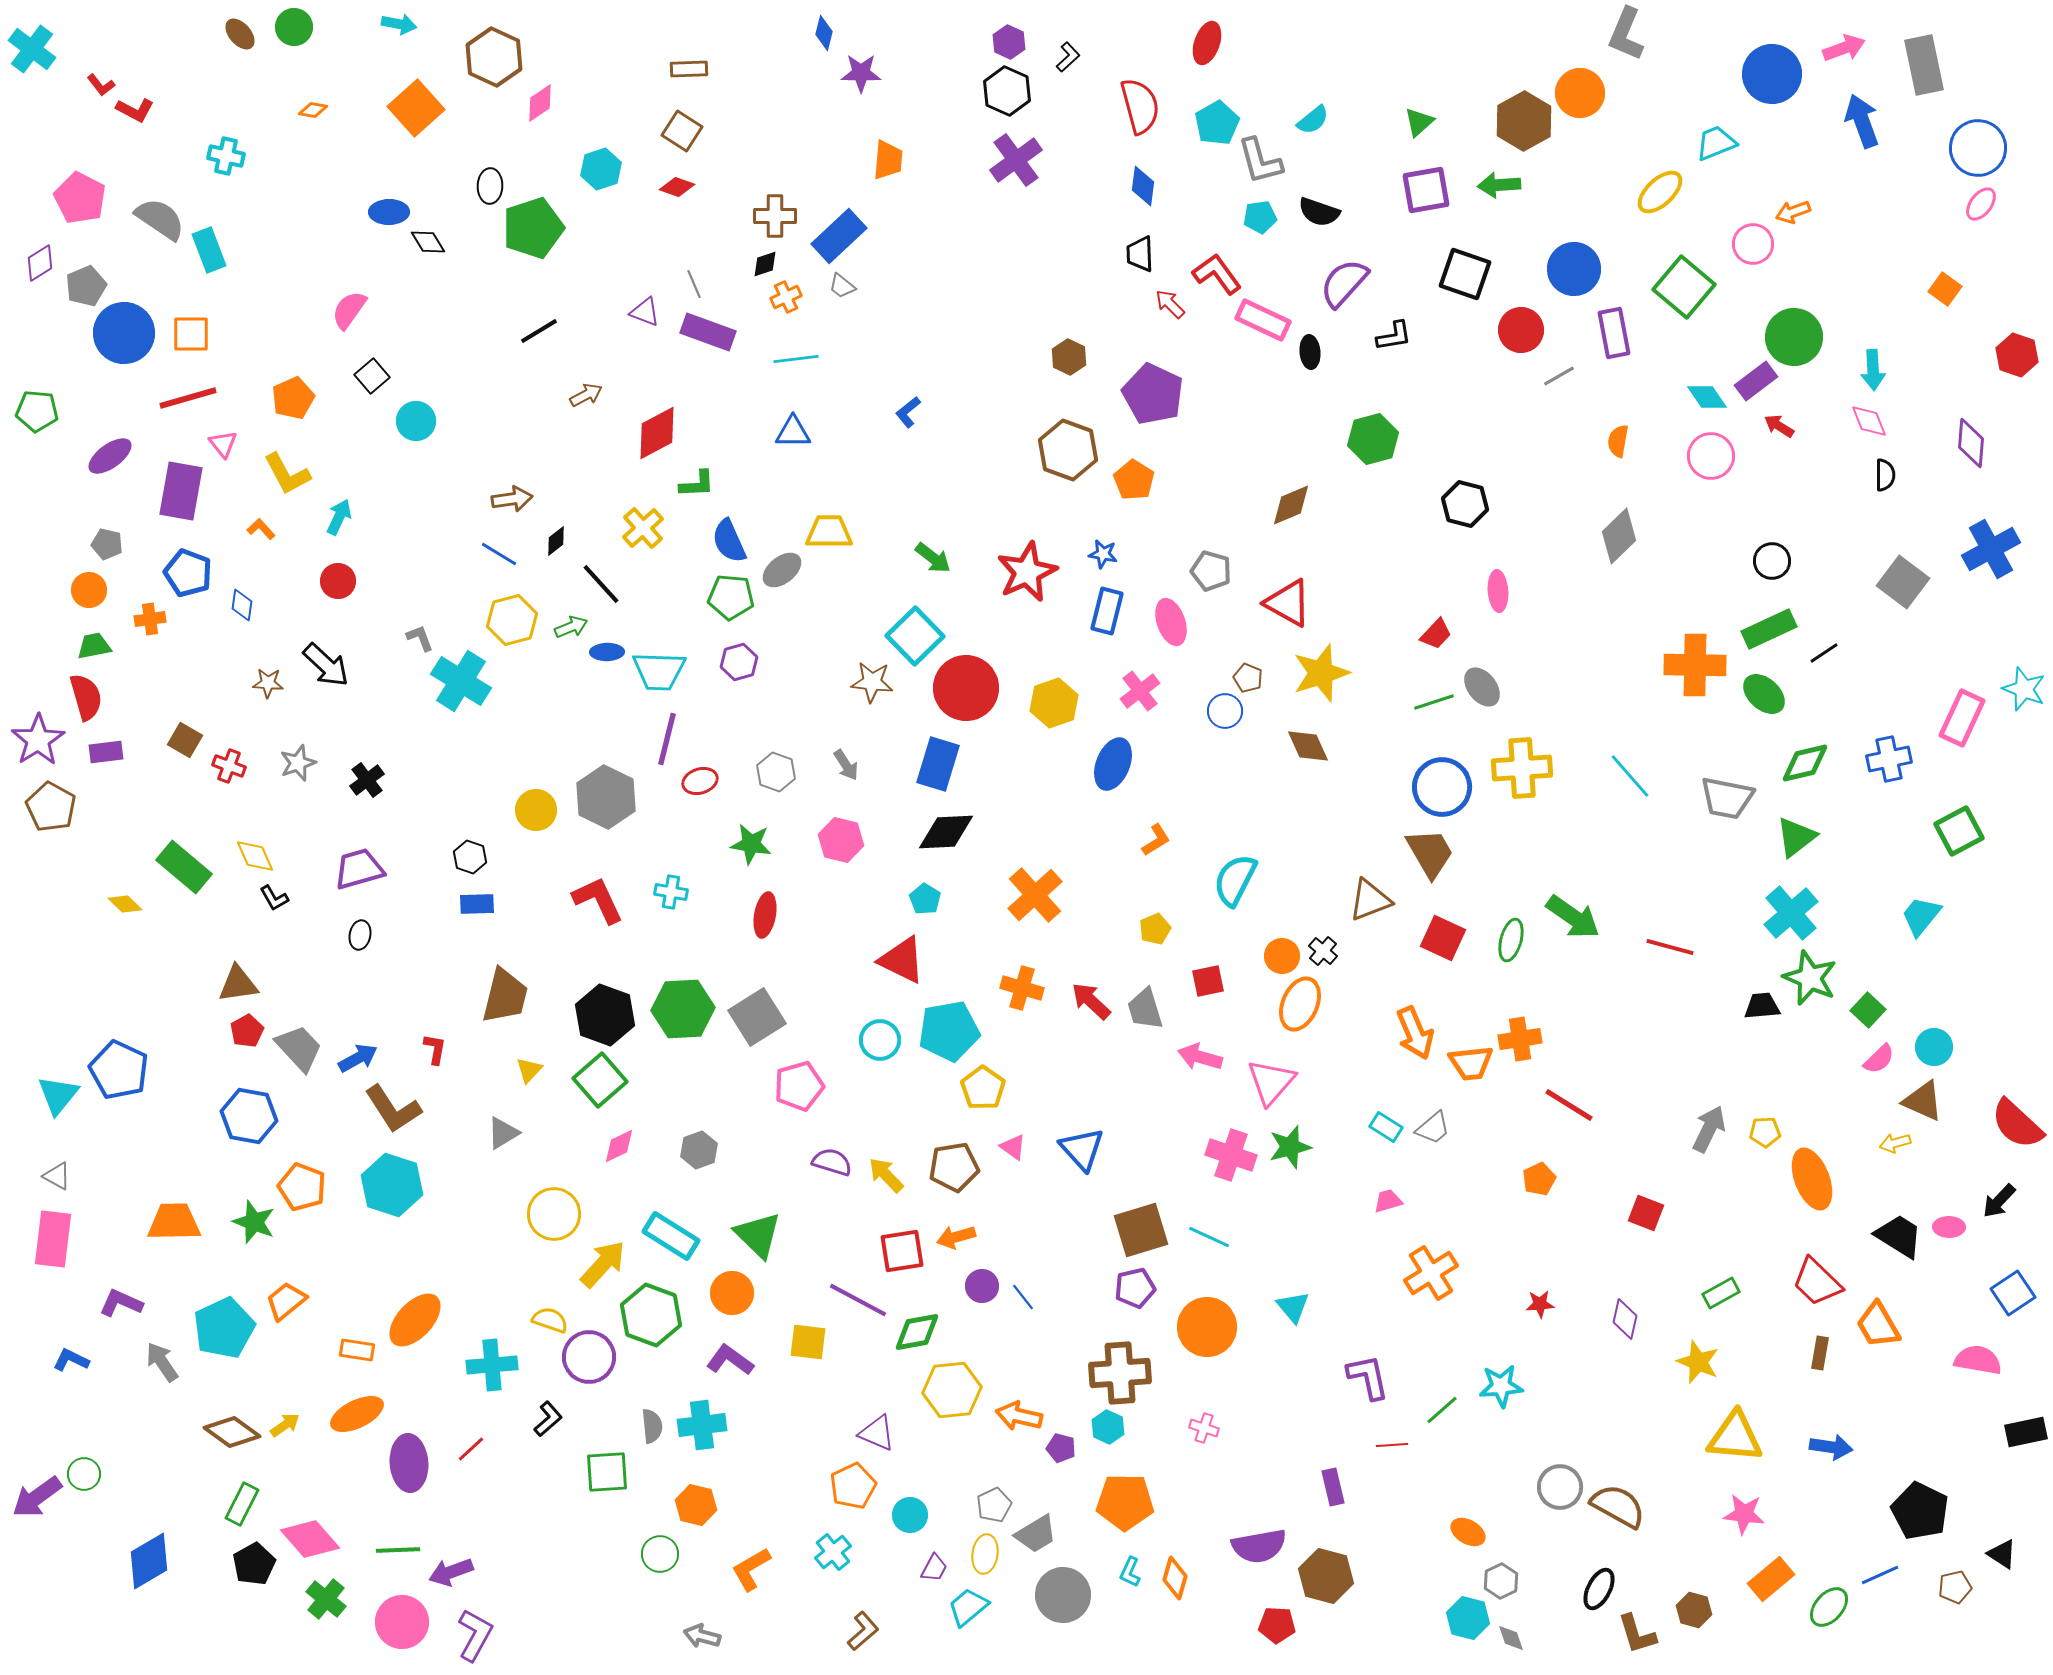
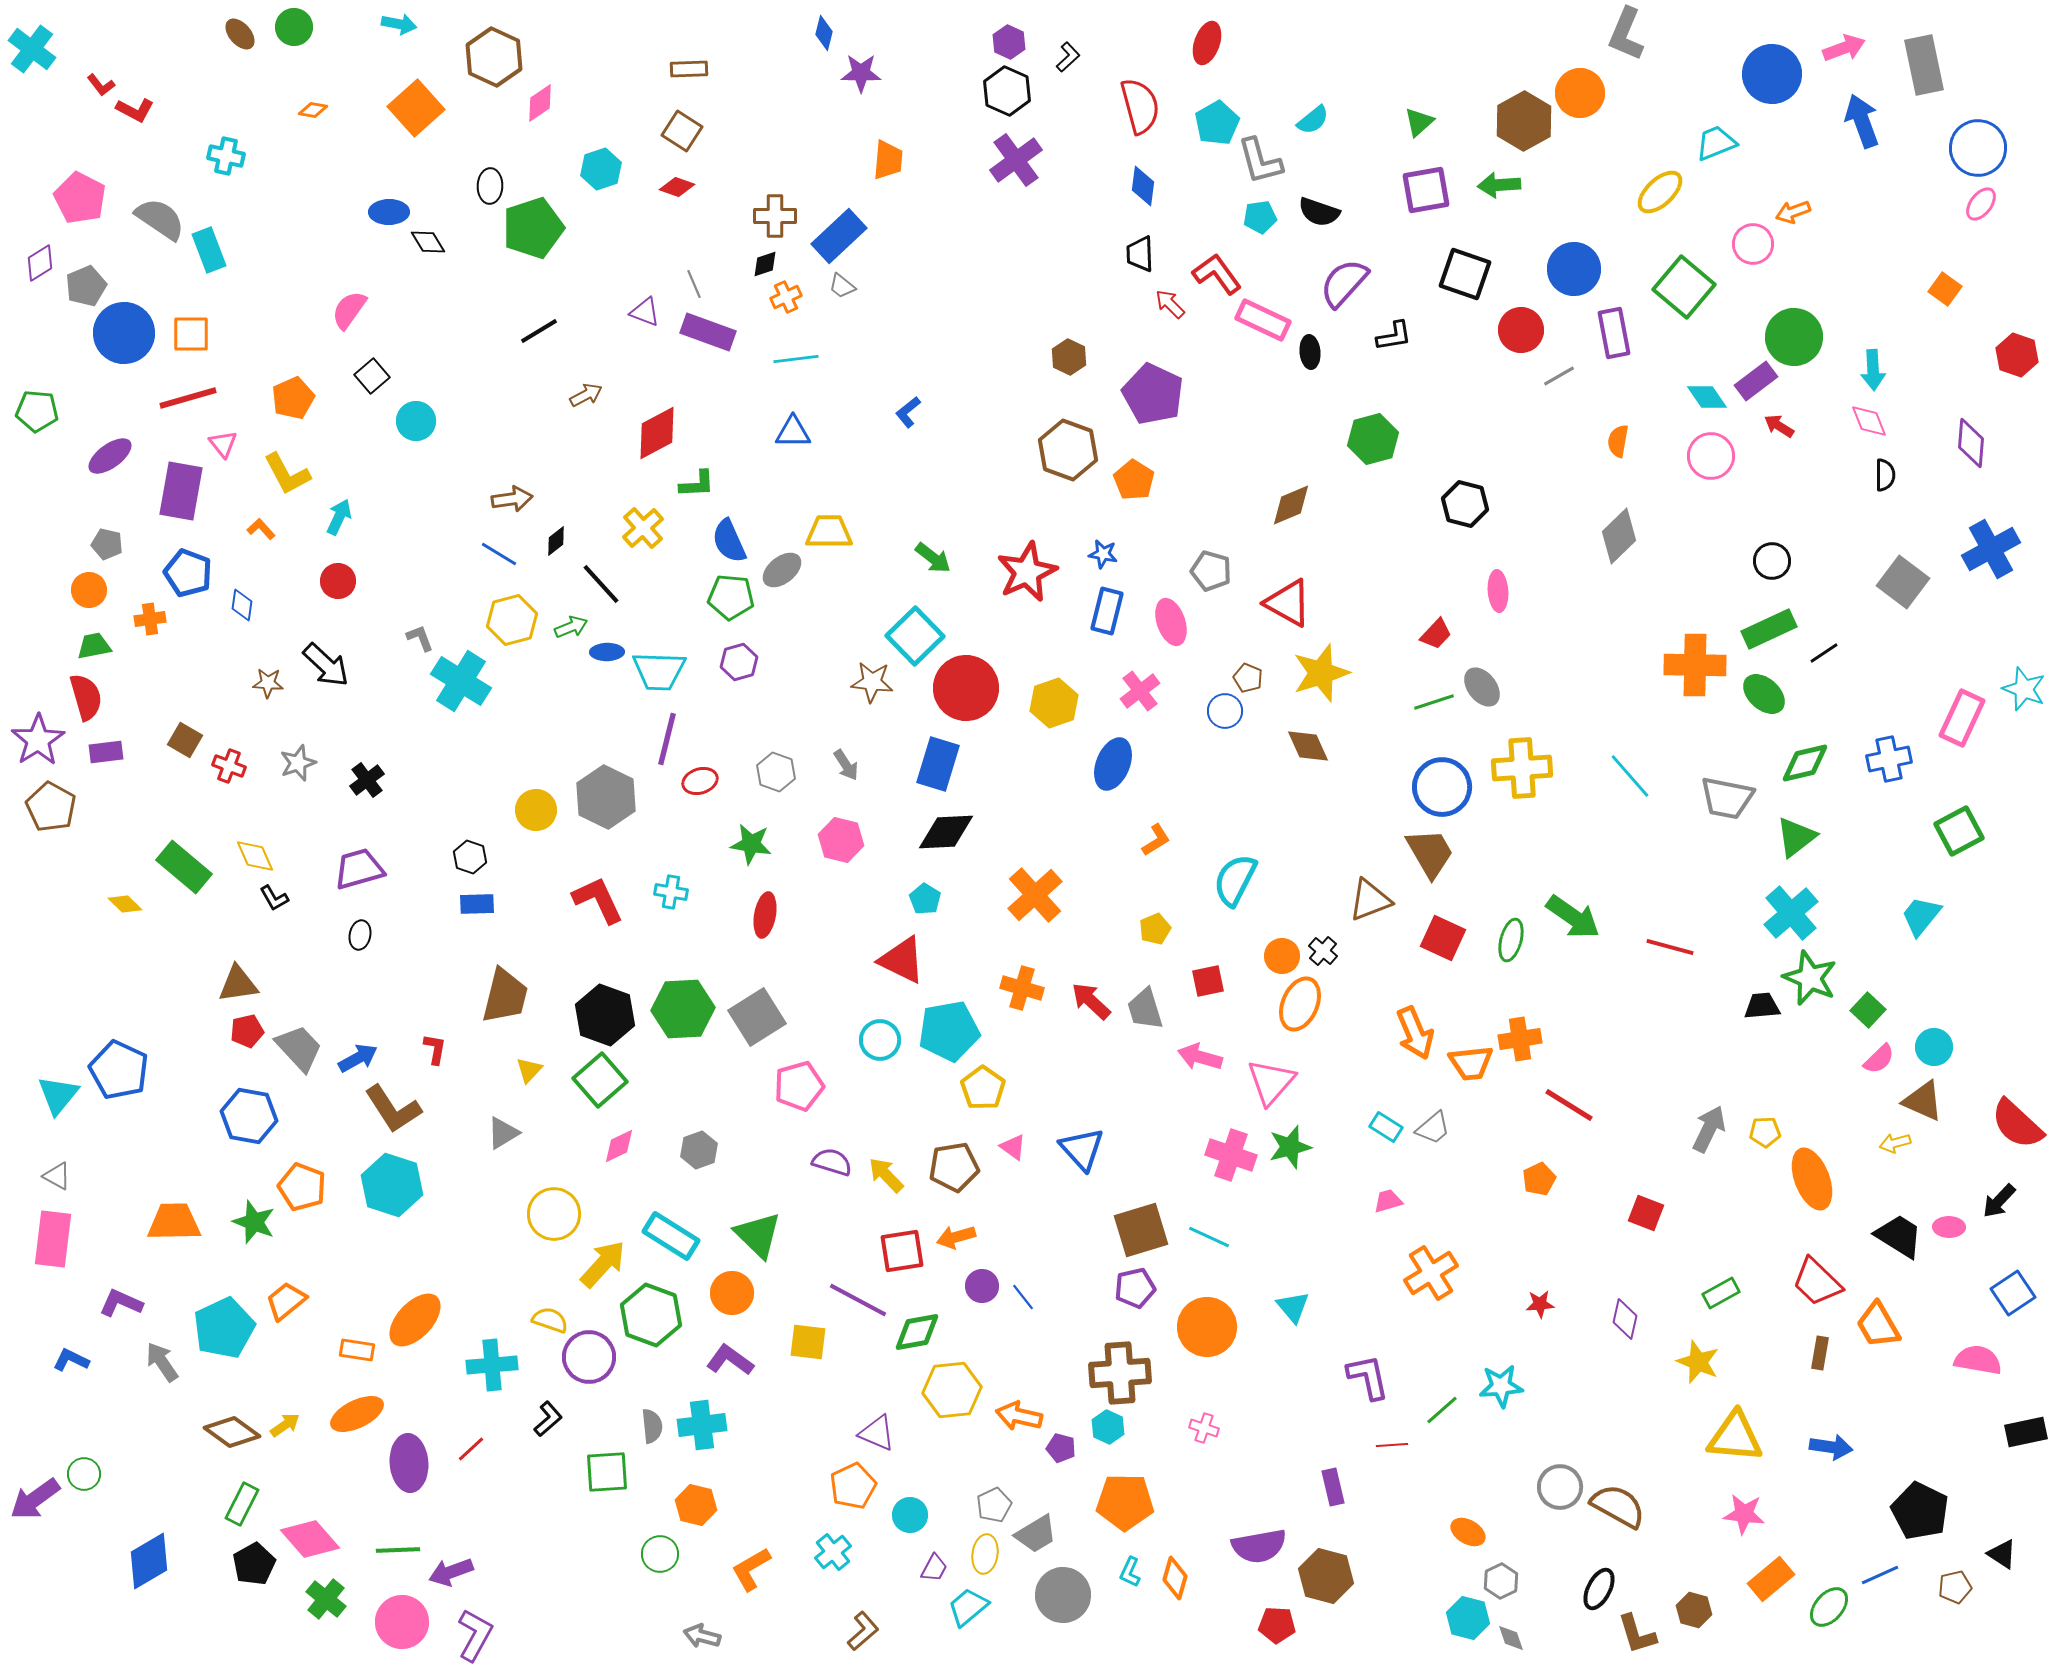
red pentagon at (247, 1031): rotated 16 degrees clockwise
purple arrow at (37, 1497): moved 2 px left, 2 px down
